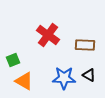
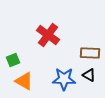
brown rectangle: moved 5 px right, 8 px down
blue star: moved 1 px down
